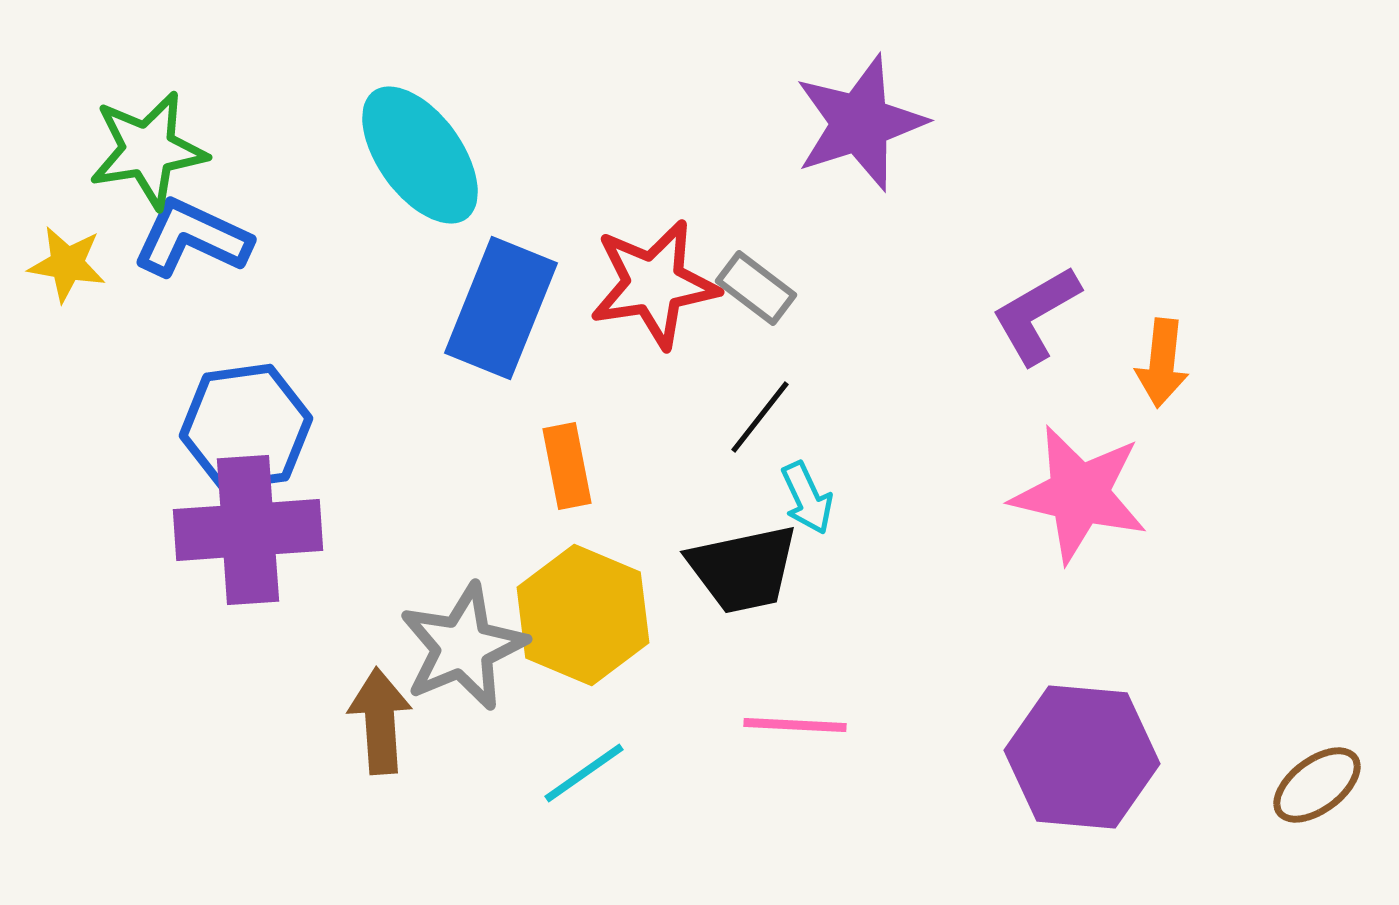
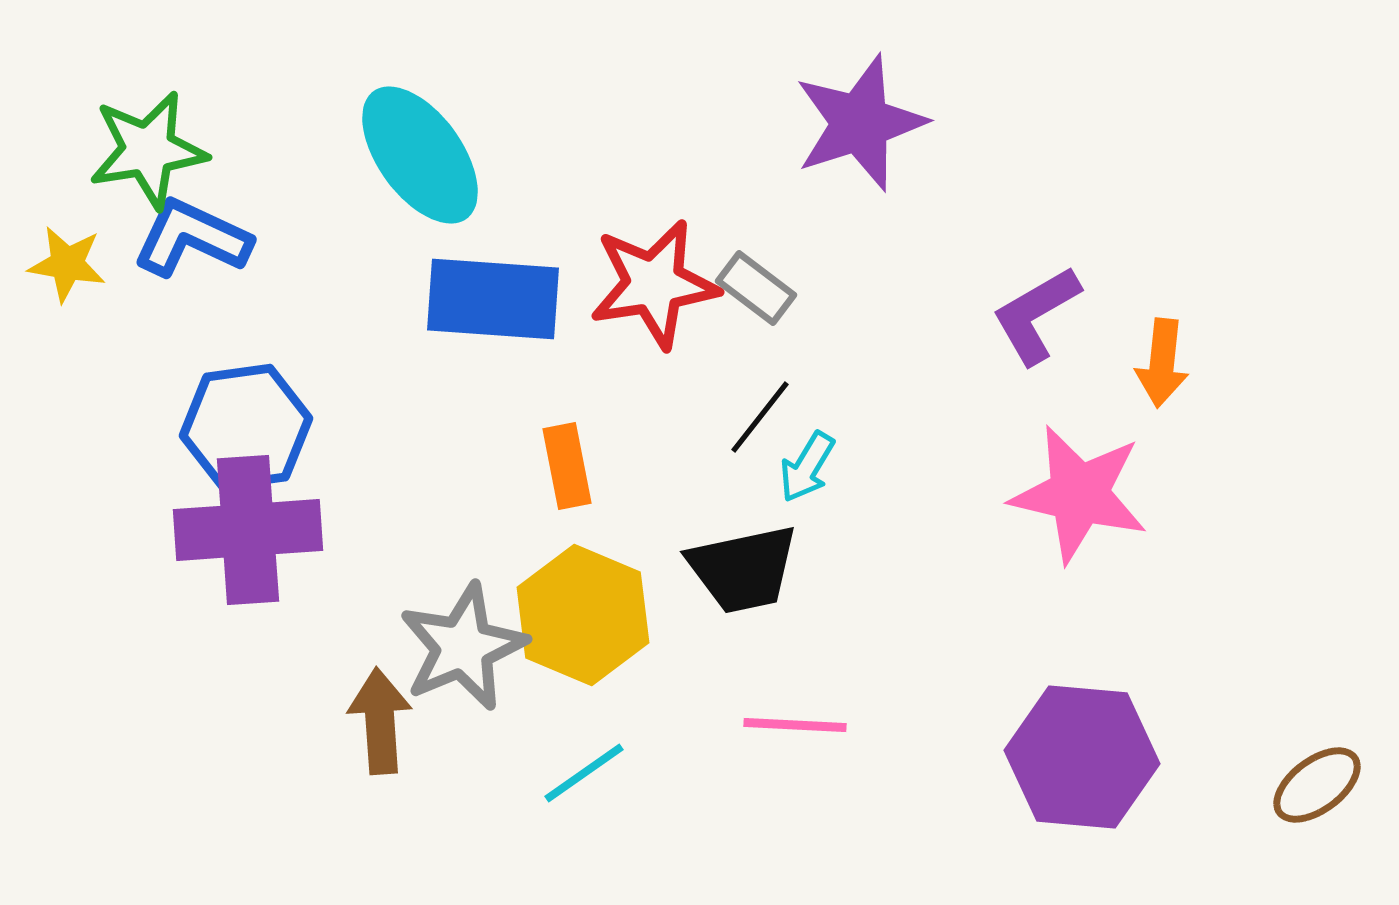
blue rectangle: moved 8 px left, 9 px up; rotated 72 degrees clockwise
cyan arrow: moved 31 px up; rotated 56 degrees clockwise
